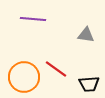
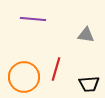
red line: rotated 70 degrees clockwise
